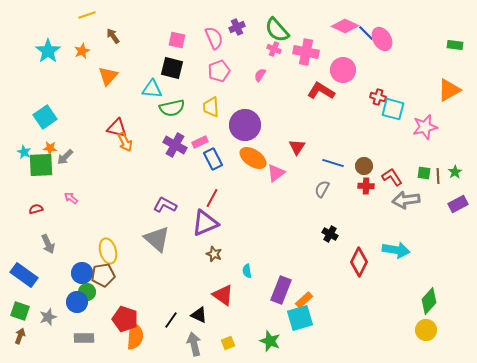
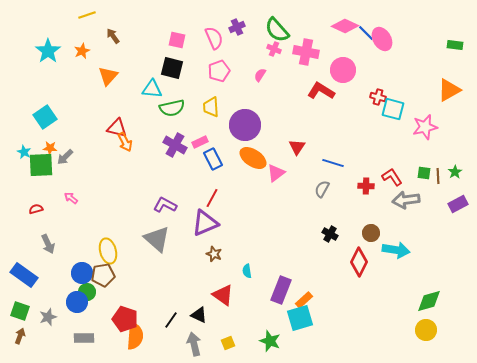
brown circle at (364, 166): moved 7 px right, 67 px down
green diamond at (429, 301): rotated 32 degrees clockwise
